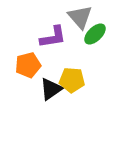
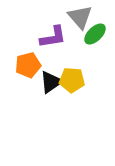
black triangle: moved 7 px up
